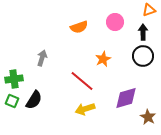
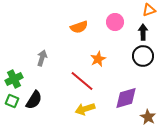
orange star: moved 5 px left
green cross: rotated 18 degrees counterclockwise
